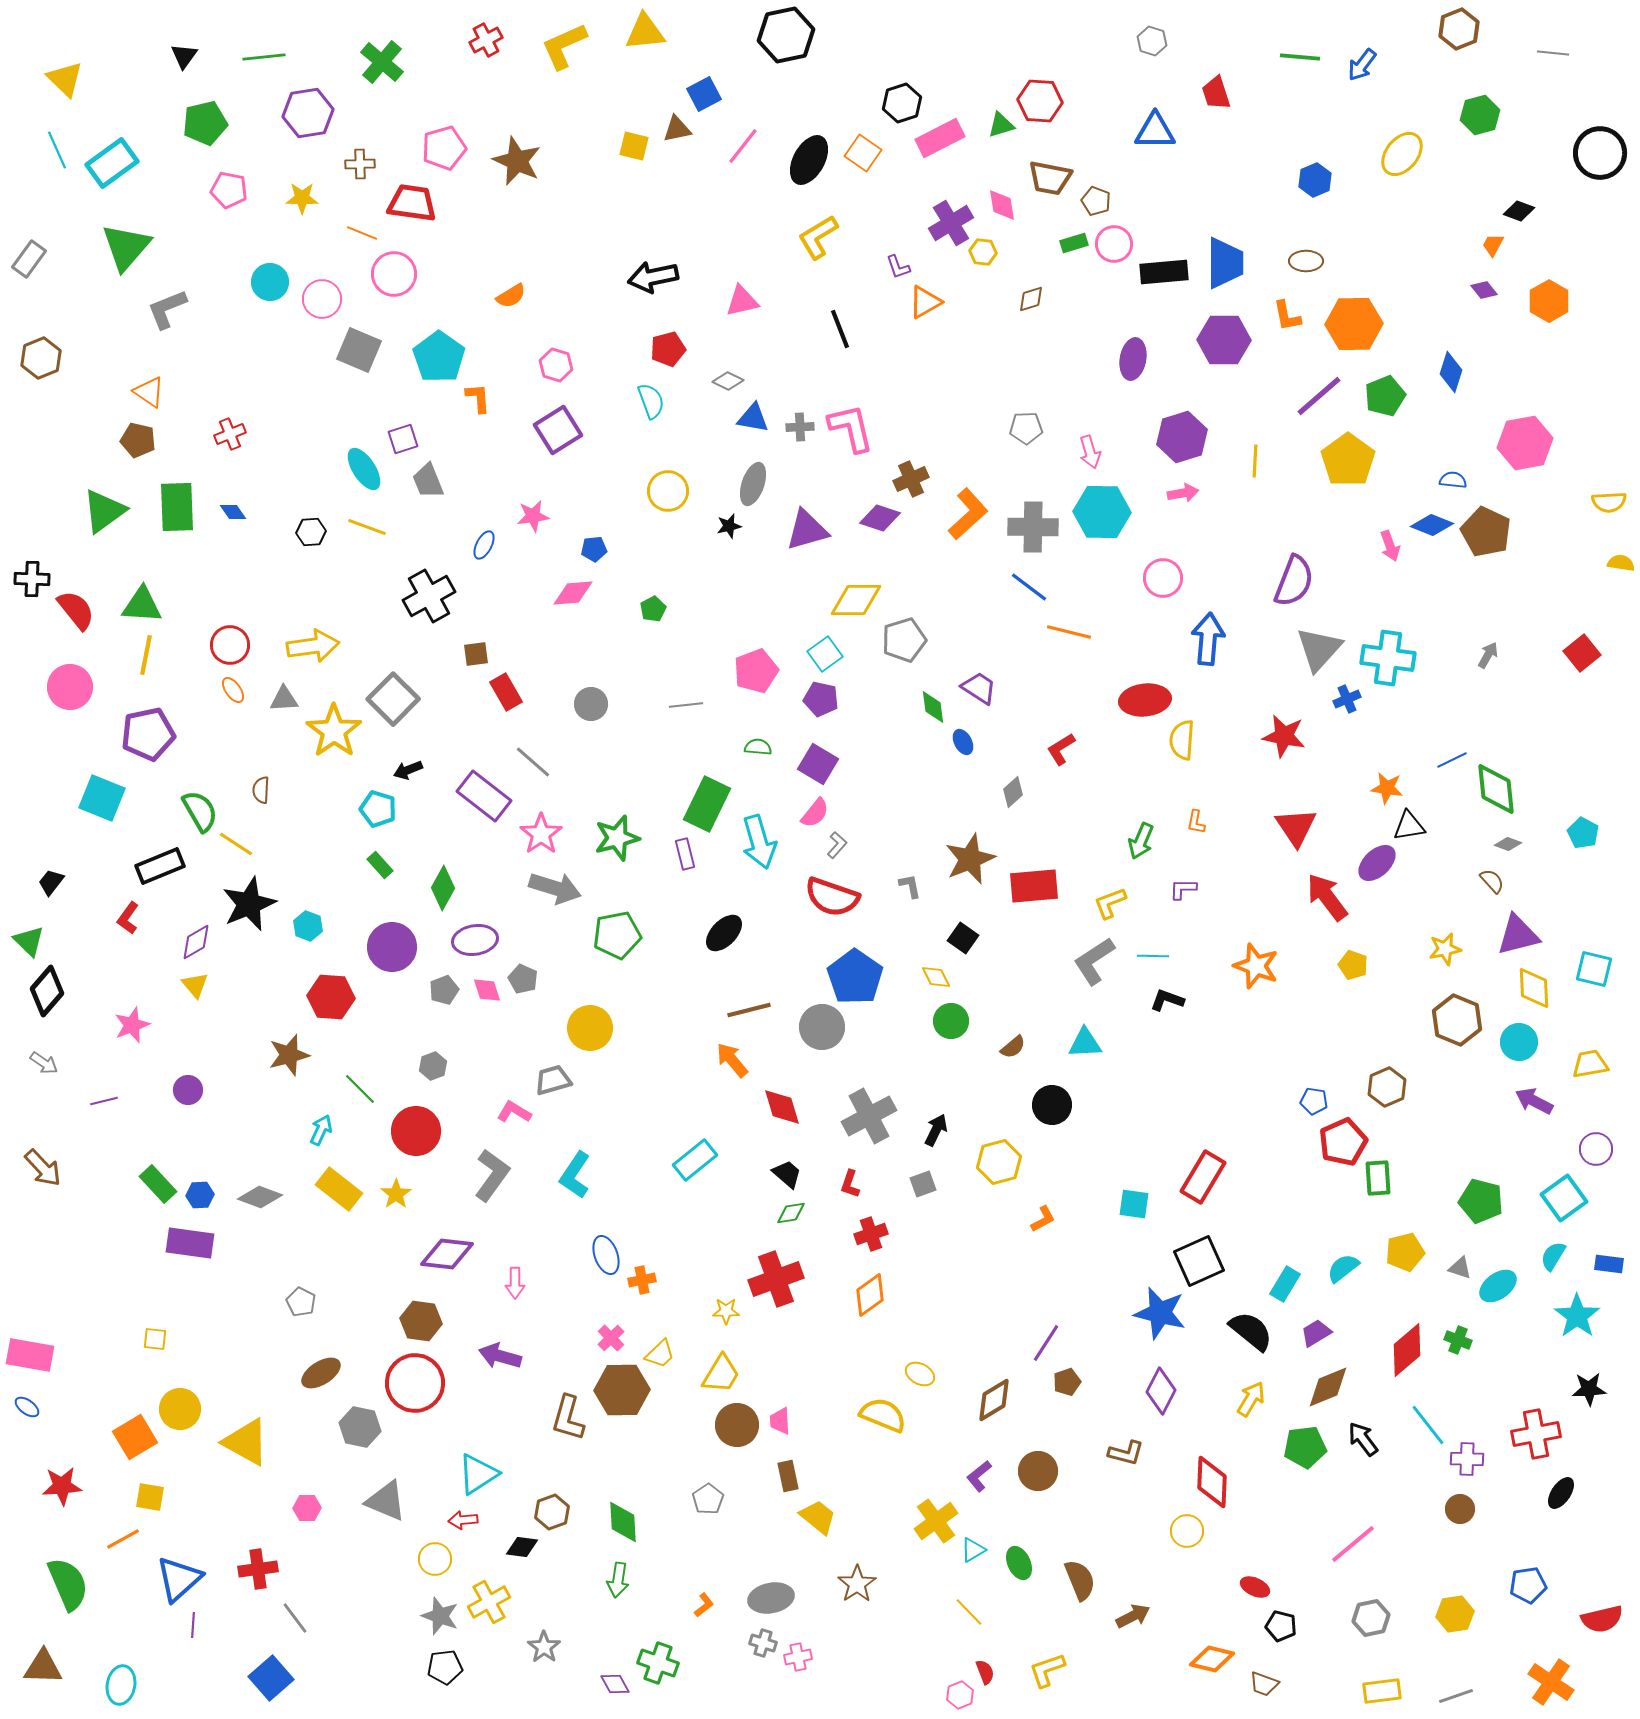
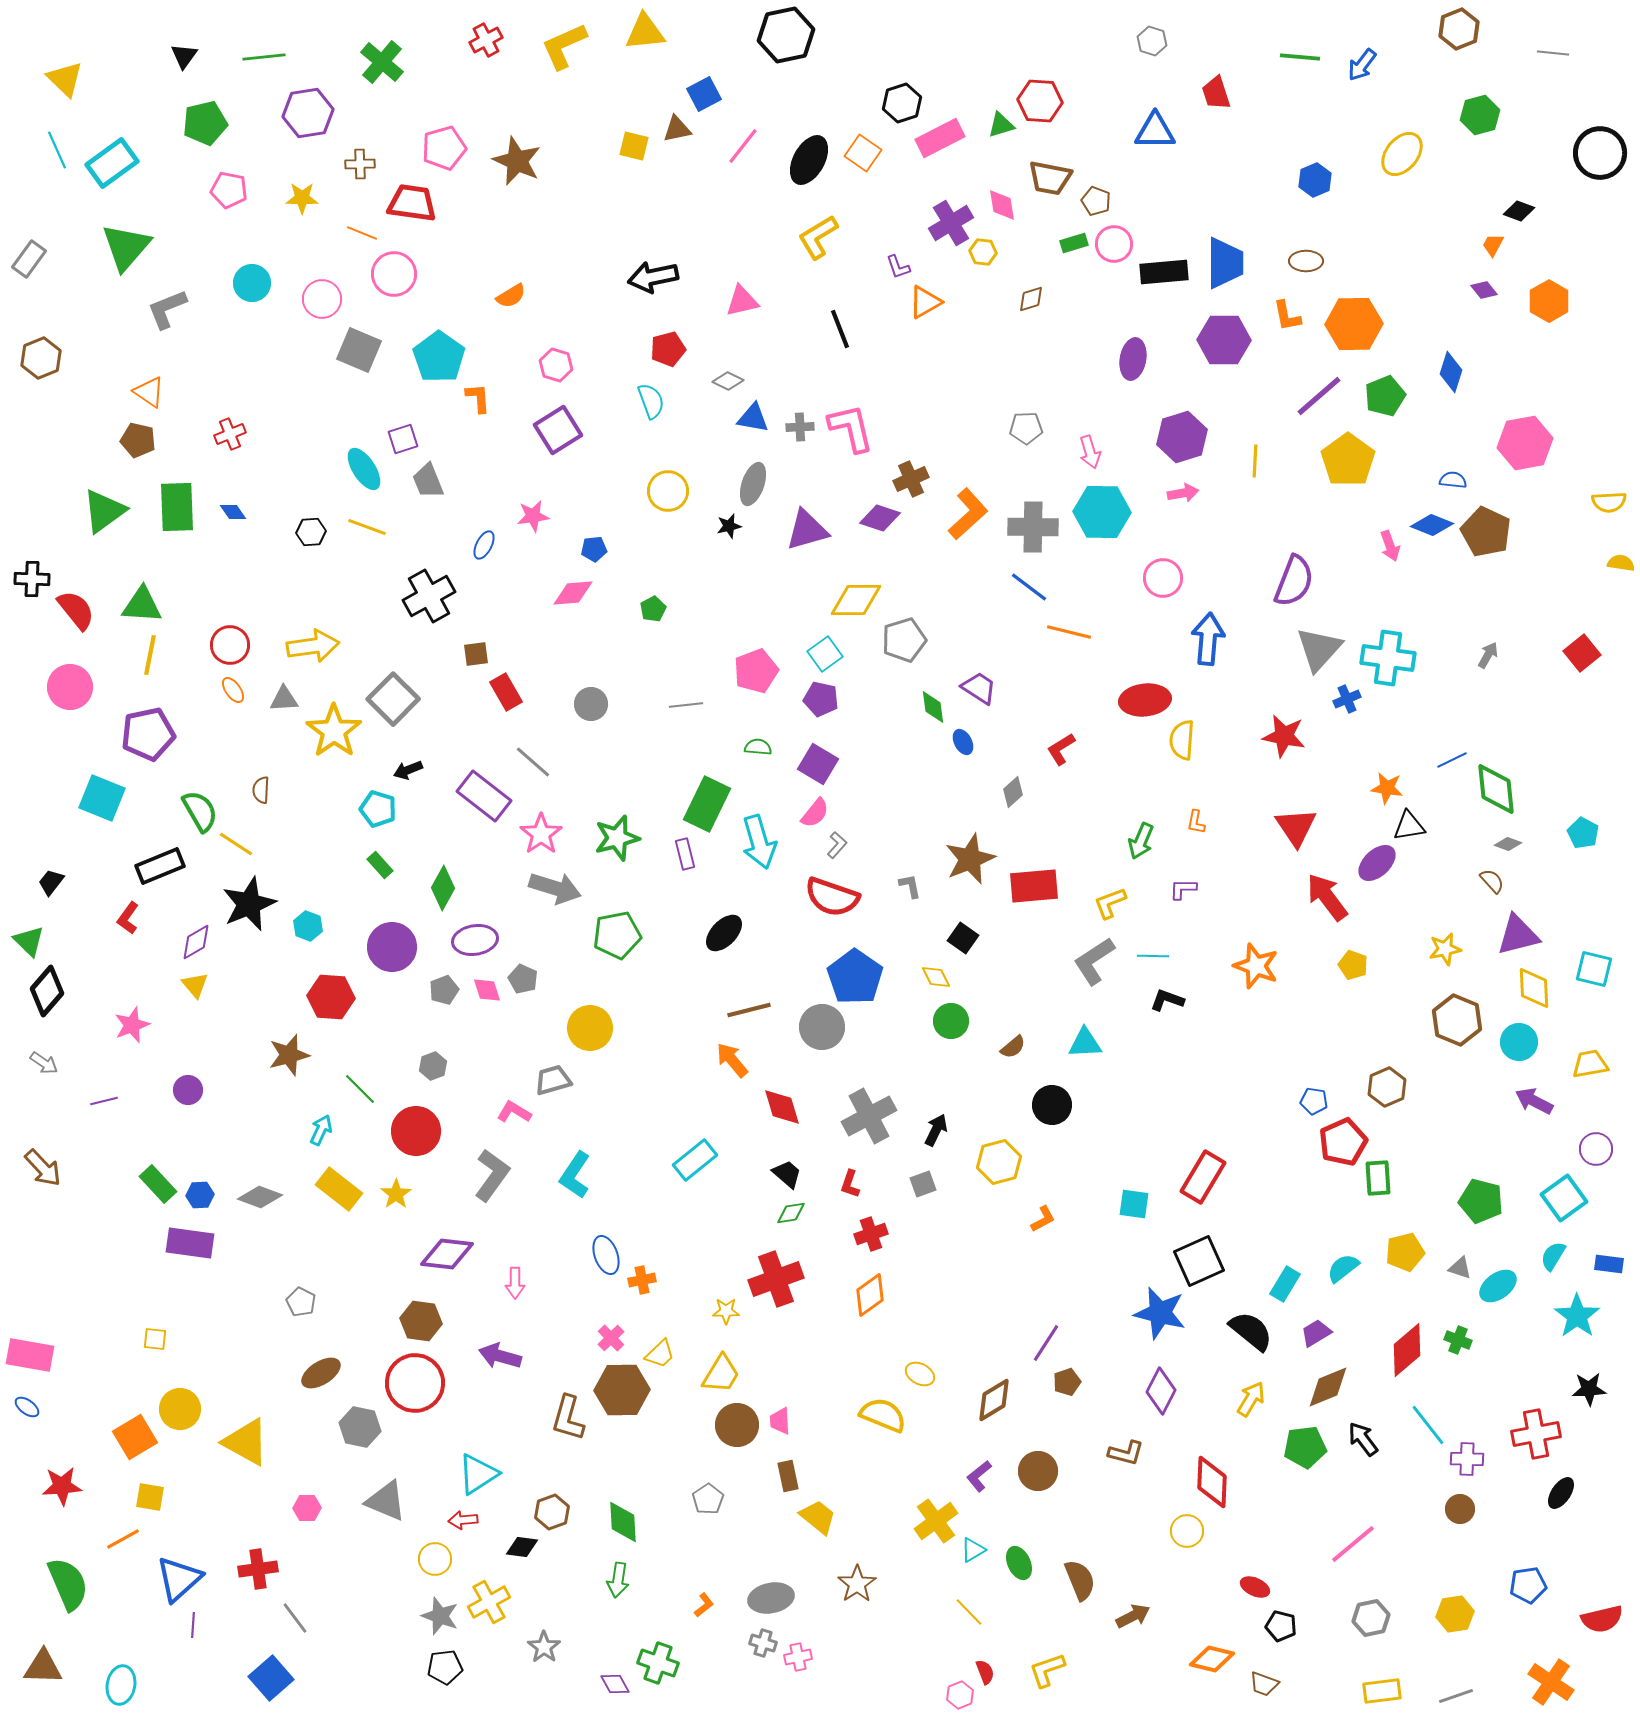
cyan circle at (270, 282): moved 18 px left, 1 px down
yellow line at (146, 655): moved 4 px right
